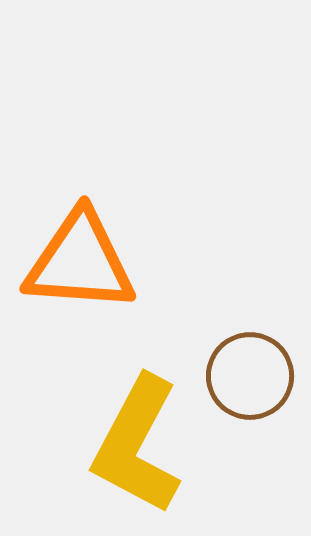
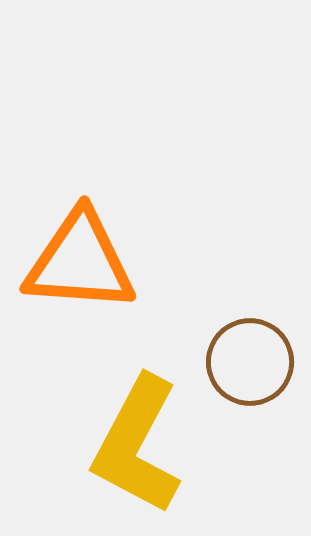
brown circle: moved 14 px up
